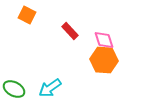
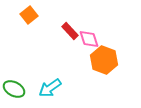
orange square: moved 2 px right; rotated 24 degrees clockwise
pink diamond: moved 15 px left, 1 px up
orange hexagon: rotated 16 degrees clockwise
